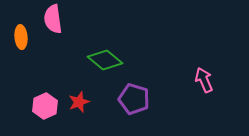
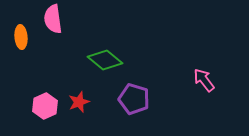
pink arrow: rotated 15 degrees counterclockwise
